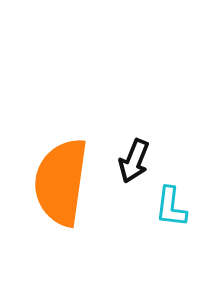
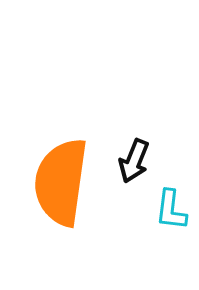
cyan L-shape: moved 3 px down
